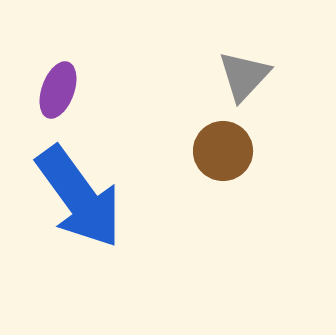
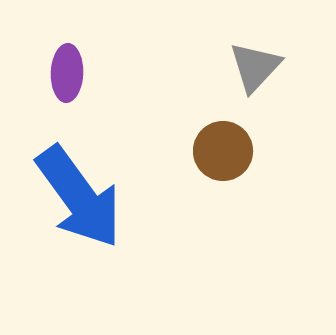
gray triangle: moved 11 px right, 9 px up
purple ellipse: moved 9 px right, 17 px up; rotated 18 degrees counterclockwise
